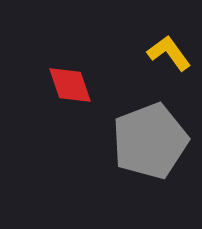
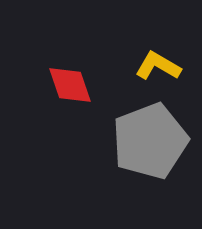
yellow L-shape: moved 11 px left, 13 px down; rotated 24 degrees counterclockwise
